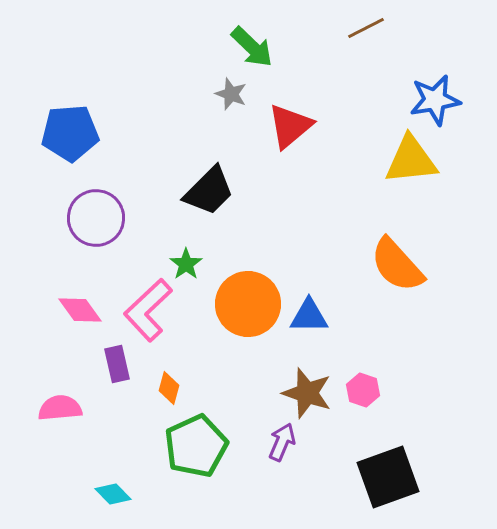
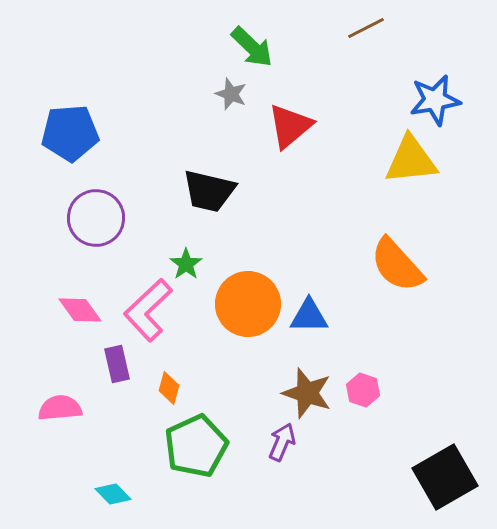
black trapezoid: rotated 58 degrees clockwise
black square: moved 57 px right; rotated 10 degrees counterclockwise
